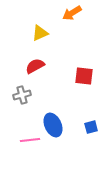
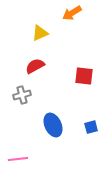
pink line: moved 12 px left, 19 px down
